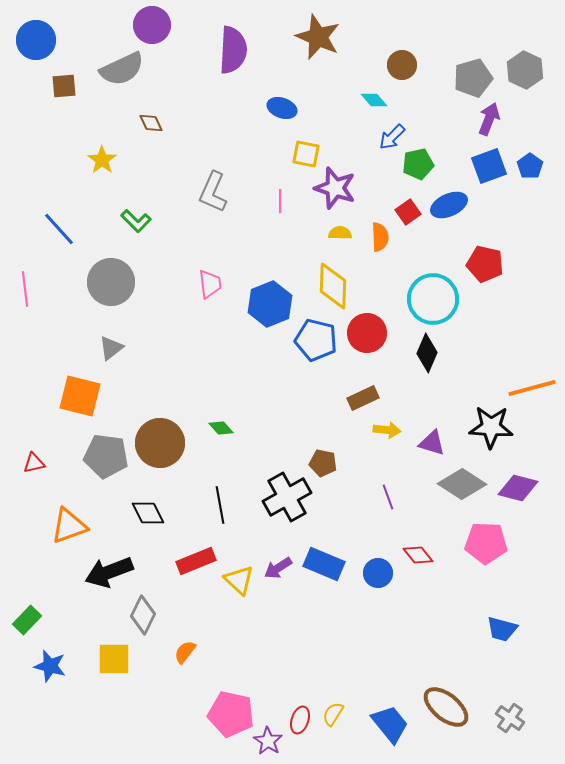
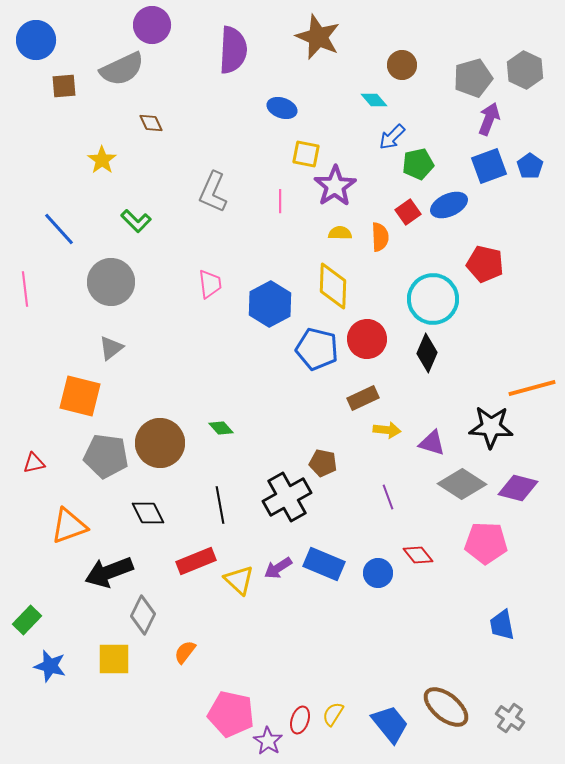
purple star at (335, 188): moved 2 px up; rotated 21 degrees clockwise
blue hexagon at (270, 304): rotated 6 degrees counterclockwise
red circle at (367, 333): moved 6 px down
blue pentagon at (316, 340): moved 1 px right, 9 px down
blue trapezoid at (502, 629): moved 4 px up; rotated 64 degrees clockwise
